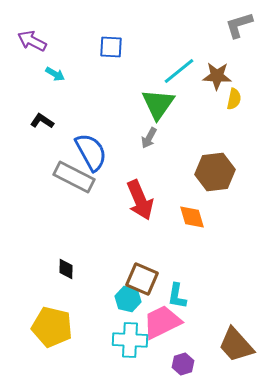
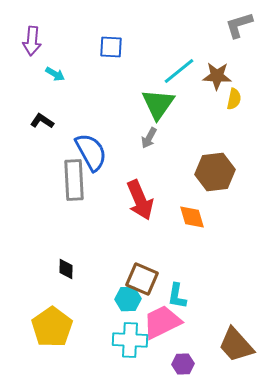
purple arrow: rotated 112 degrees counterclockwise
gray rectangle: moved 3 px down; rotated 60 degrees clockwise
cyan hexagon: rotated 15 degrees counterclockwise
yellow pentagon: rotated 24 degrees clockwise
purple hexagon: rotated 15 degrees clockwise
